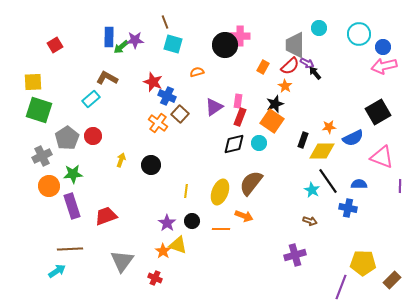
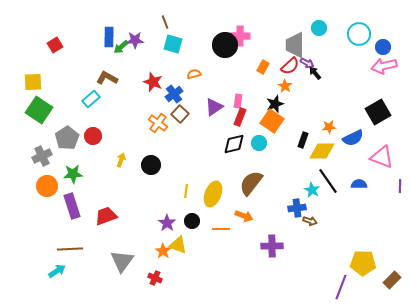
orange semicircle at (197, 72): moved 3 px left, 2 px down
blue cross at (167, 96): moved 7 px right, 2 px up; rotated 30 degrees clockwise
green square at (39, 110): rotated 16 degrees clockwise
orange circle at (49, 186): moved 2 px left
yellow ellipse at (220, 192): moved 7 px left, 2 px down
blue cross at (348, 208): moved 51 px left; rotated 18 degrees counterclockwise
purple cross at (295, 255): moved 23 px left, 9 px up; rotated 15 degrees clockwise
